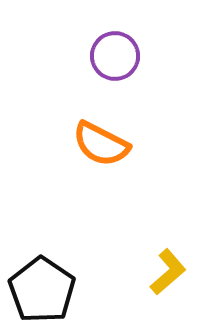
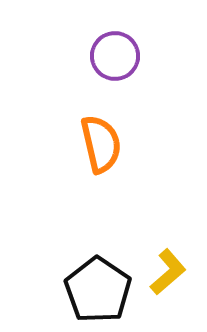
orange semicircle: rotated 130 degrees counterclockwise
black pentagon: moved 56 px right
